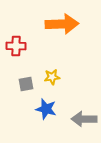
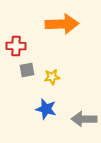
gray square: moved 1 px right, 14 px up
